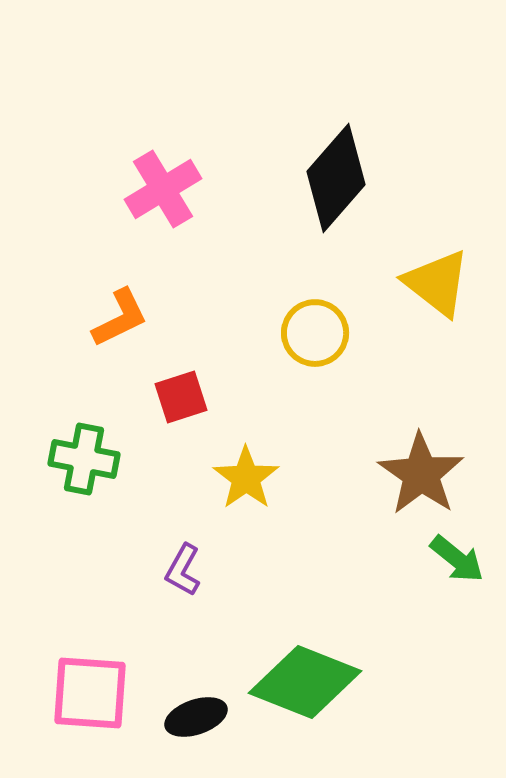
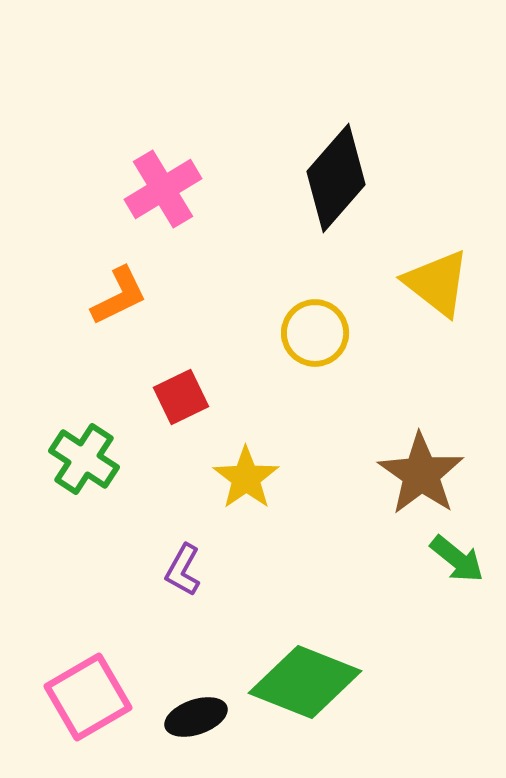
orange L-shape: moved 1 px left, 22 px up
red square: rotated 8 degrees counterclockwise
green cross: rotated 22 degrees clockwise
pink square: moved 2 px left, 4 px down; rotated 34 degrees counterclockwise
